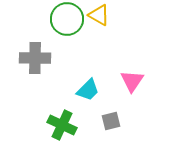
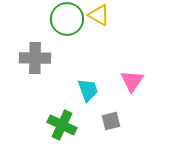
cyan trapezoid: rotated 65 degrees counterclockwise
